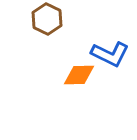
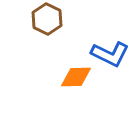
orange diamond: moved 3 px left, 2 px down
